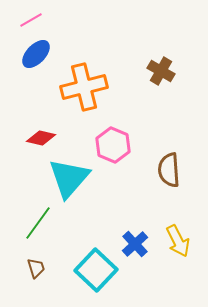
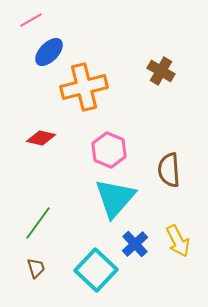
blue ellipse: moved 13 px right, 2 px up
pink hexagon: moved 4 px left, 5 px down
cyan triangle: moved 46 px right, 20 px down
